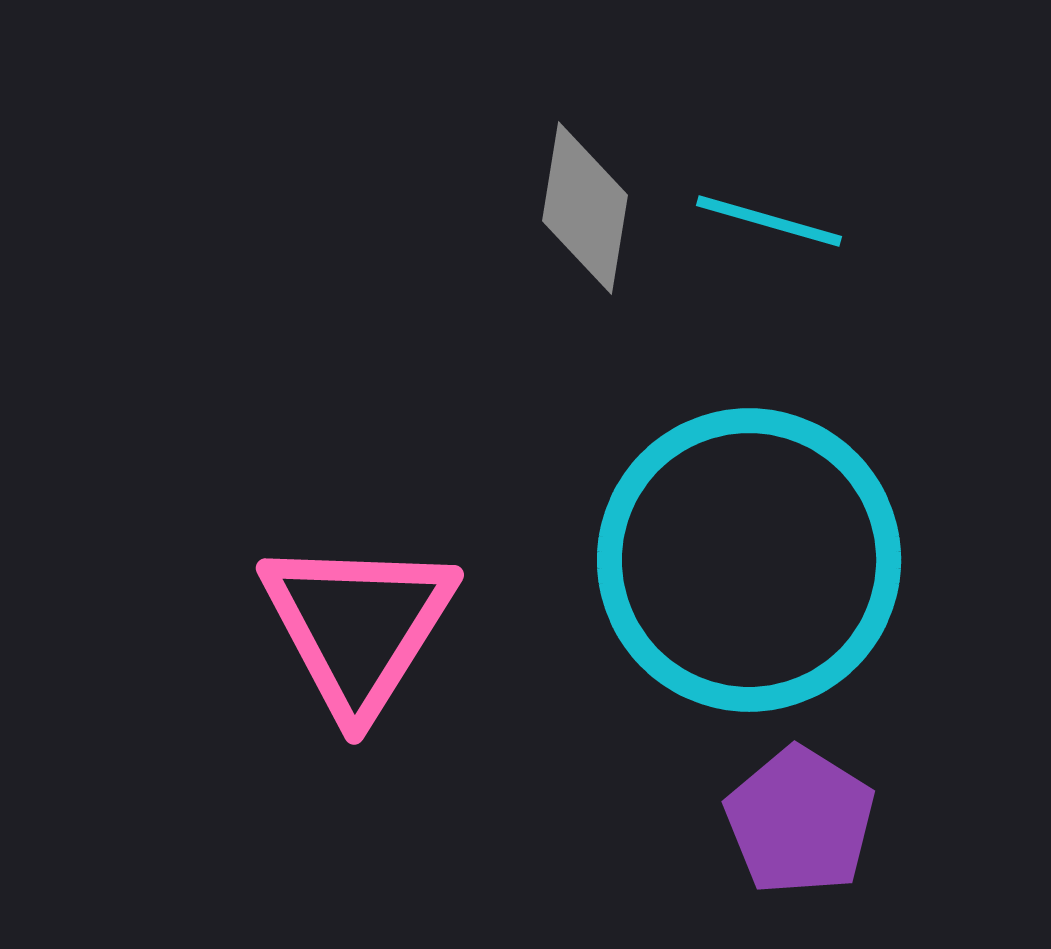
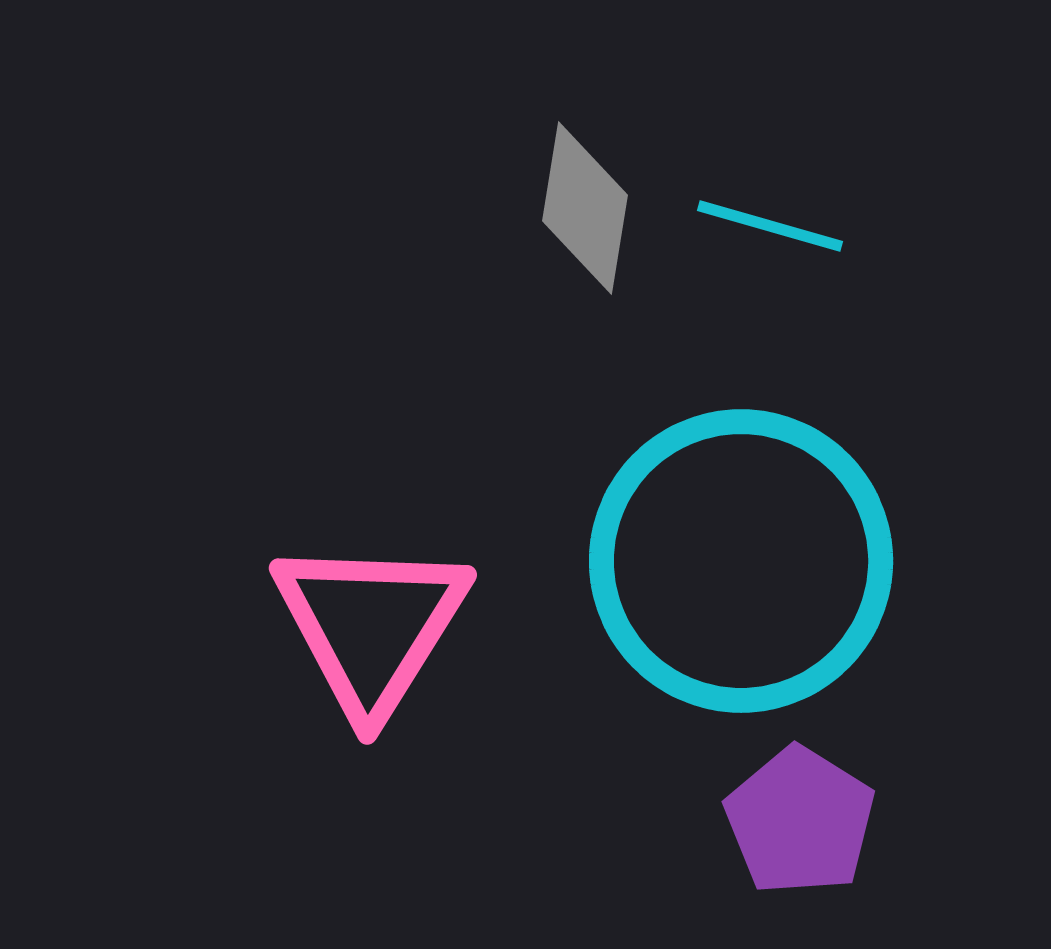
cyan line: moved 1 px right, 5 px down
cyan circle: moved 8 px left, 1 px down
pink triangle: moved 13 px right
